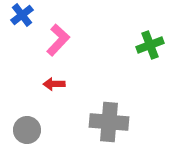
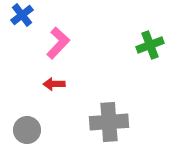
pink L-shape: moved 3 px down
gray cross: rotated 9 degrees counterclockwise
